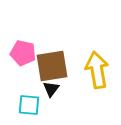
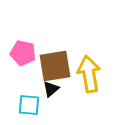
brown square: moved 3 px right
yellow arrow: moved 8 px left, 4 px down
black triangle: rotated 12 degrees clockwise
